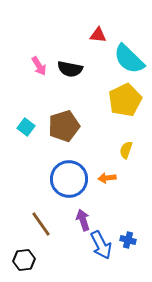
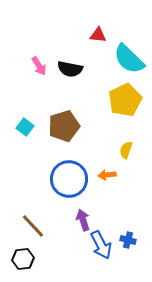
cyan square: moved 1 px left
orange arrow: moved 3 px up
brown line: moved 8 px left, 2 px down; rotated 8 degrees counterclockwise
black hexagon: moved 1 px left, 1 px up
